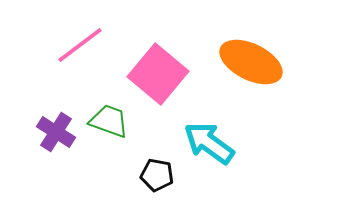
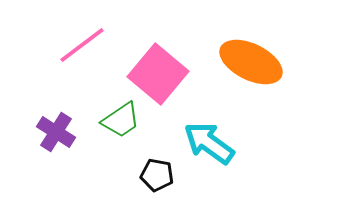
pink line: moved 2 px right
green trapezoid: moved 12 px right, 1 px up; rotated 126 degrees clockwise
